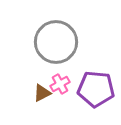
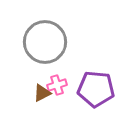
gray circle: moved 11 px left
pink cross: moved 3 px left, 1 px down; rotated 12 degrees clockwise
